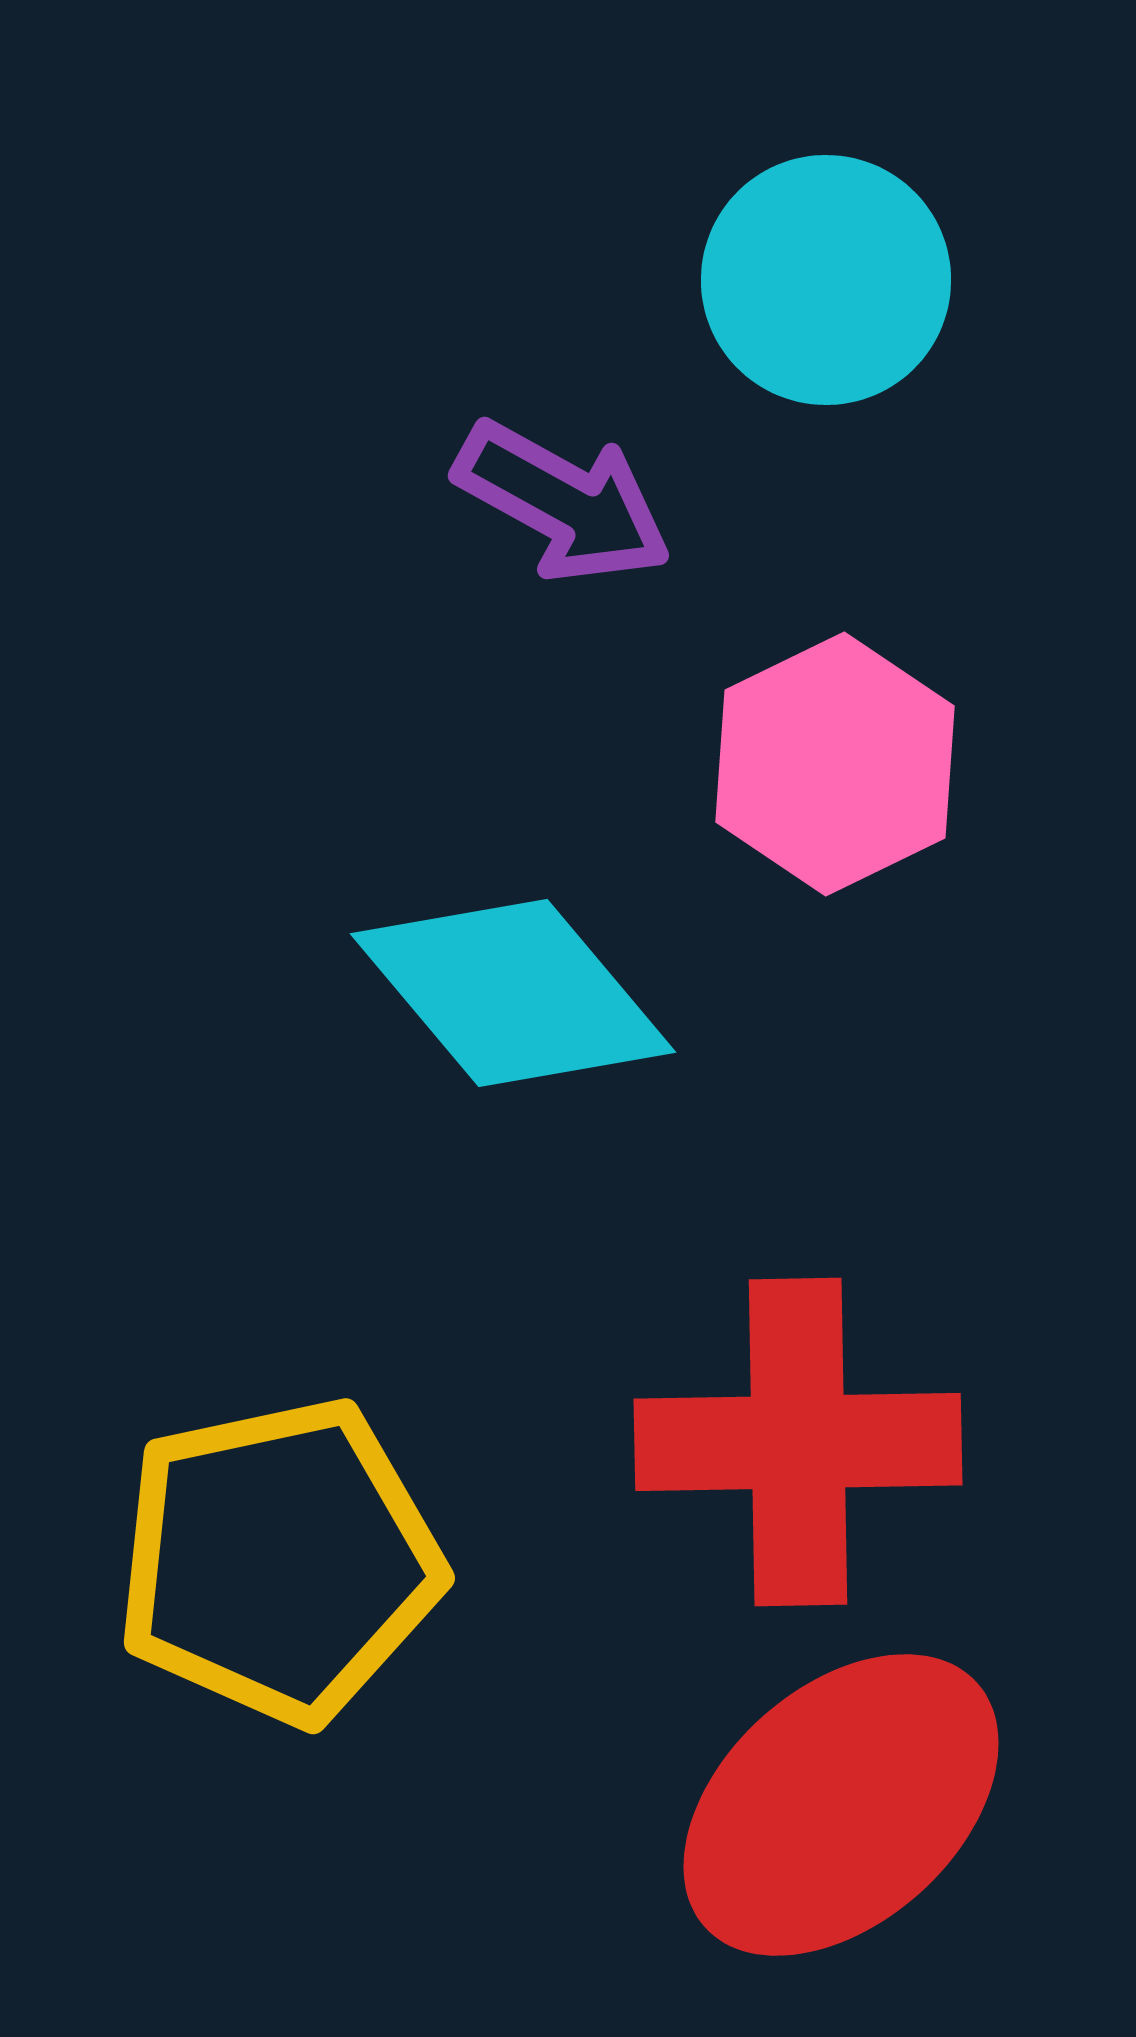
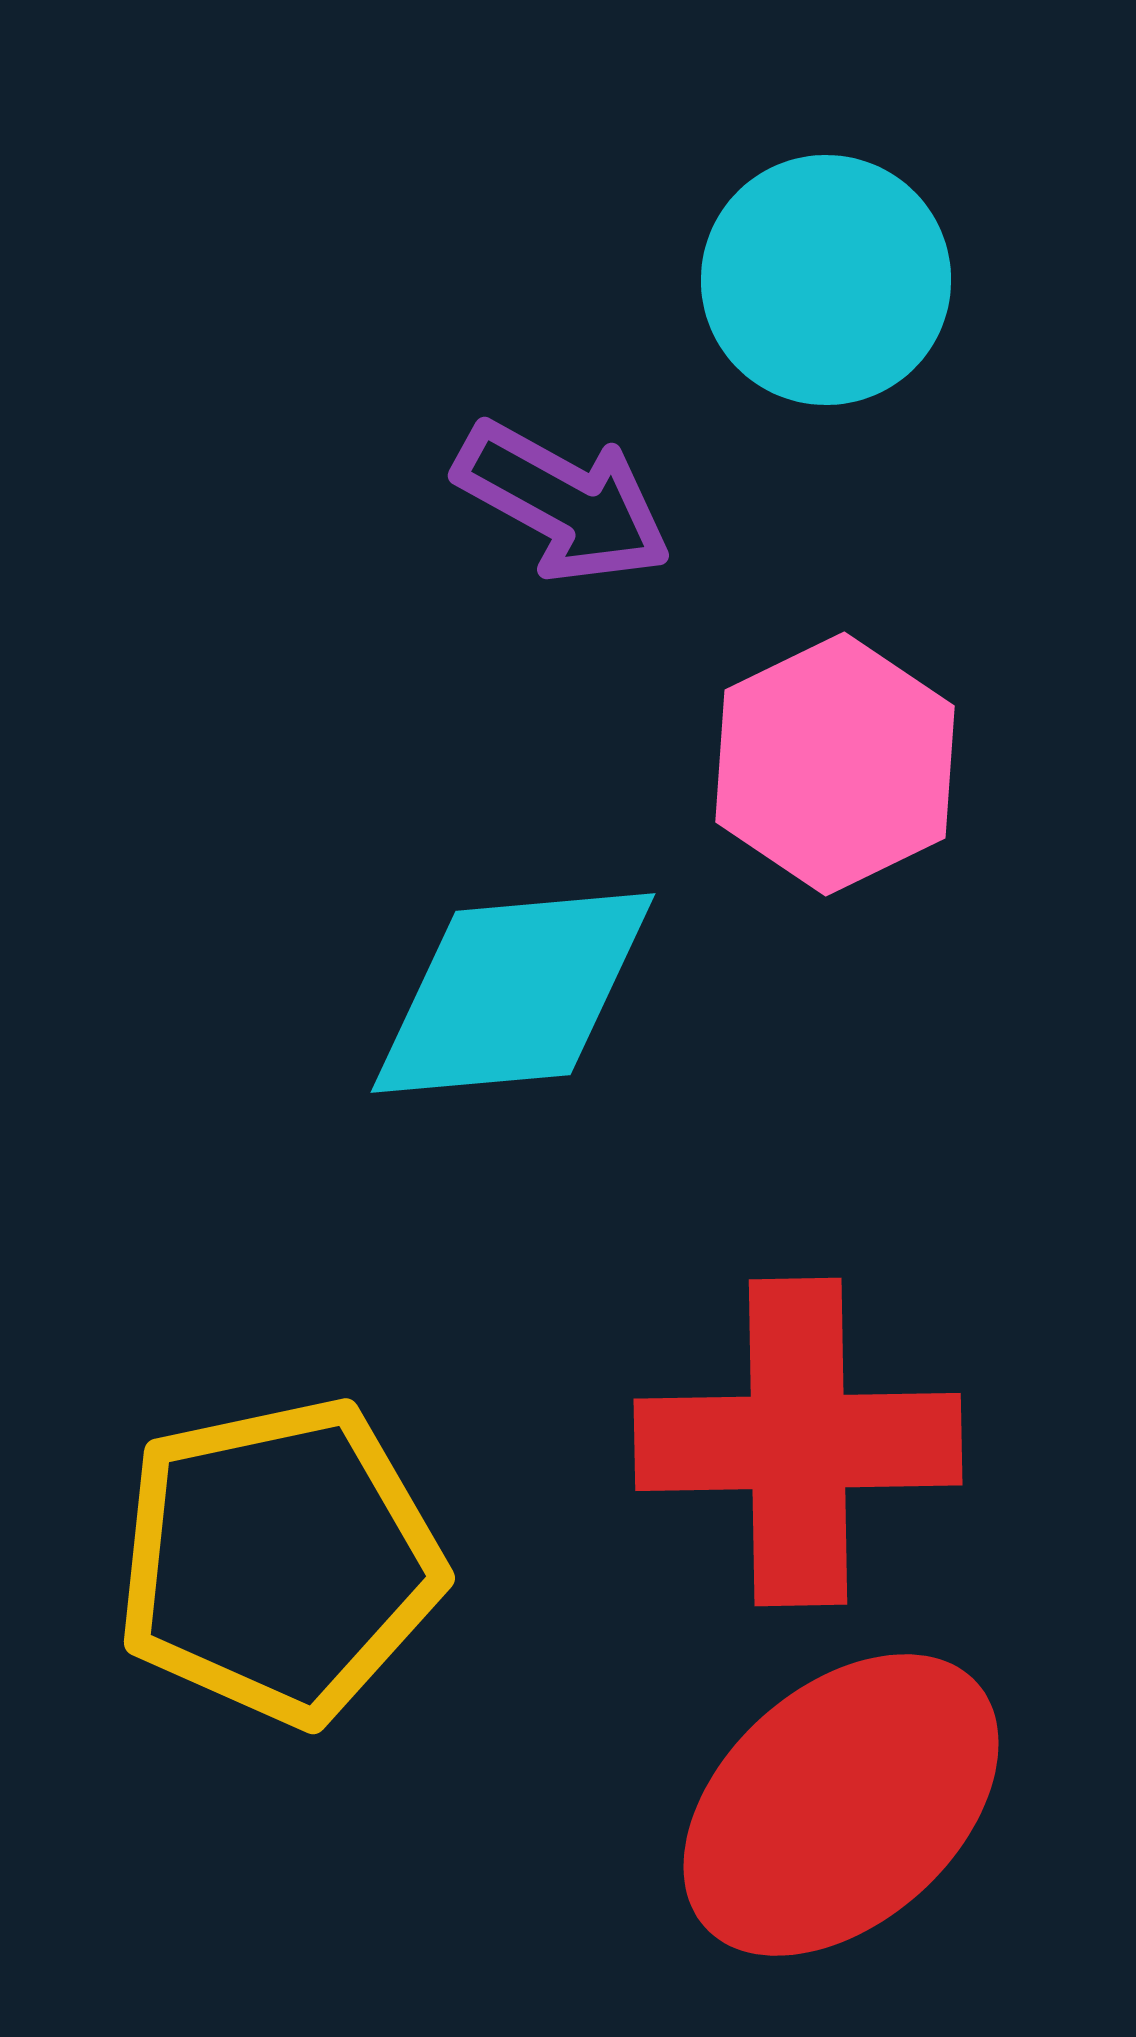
cyan diamond: rotated 55 degrees counterclockwise
